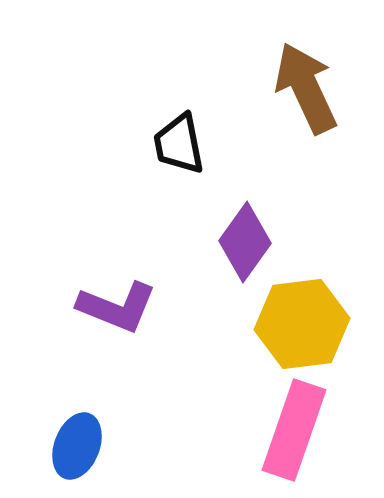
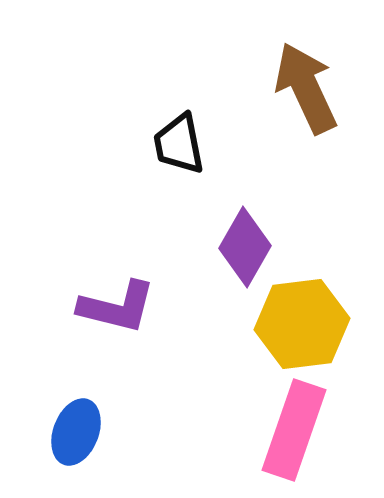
purple diamond: moved 5 px down; rotated 6 degrees counterclockwise
purple L-shape: rotated 8 degrees counterclockwise
blue ellipse: moved 1 px left, 14 px up
